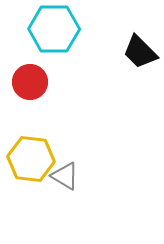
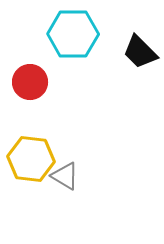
cyan hexagon: moved 19 px right, 5 px down
